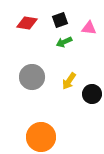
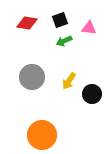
green arrow: moved 1 px up
orange circle: moved 1 px right, 2 px up
